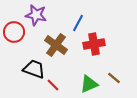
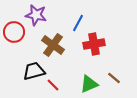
brown cross: moved 3 px left
black trapezoid: moved 2 px down; rotated 35 degrees counterclockwise
